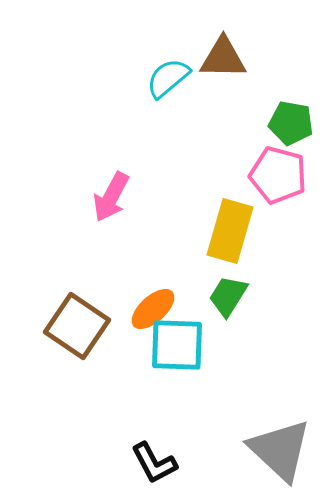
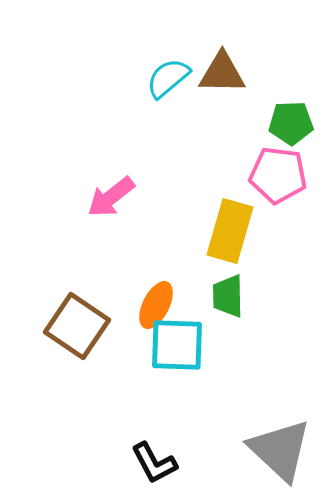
brown triangle: moved 1 px left, 15 px down
green pentagon: rotated 12 degrees counterclockwise
pink pentagon: rotated 8 degrees counterclockwise
pink arrow: rotated 24 degrees clockwise
green trapezoid: rotated 33 degrees counterclockwise
orange ellipse: moved 3 px right, 4 px up; rotated 21 degrees counterclockwise
